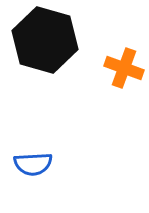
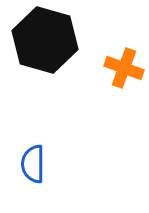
blue semicircle: rotated 93 degrees clockwise
